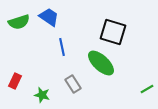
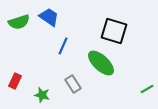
black square: moved 1 px right, 1 px up
blue line: moved 1 px right, 1 px up; rotated 36 degrees clockwise
